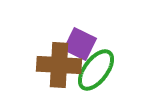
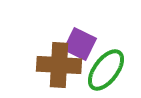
green ellipse: moved 10 px right
